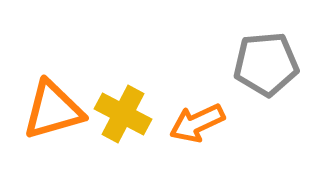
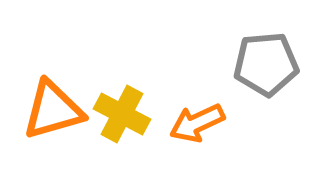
yellow cross: moved 1 px left
